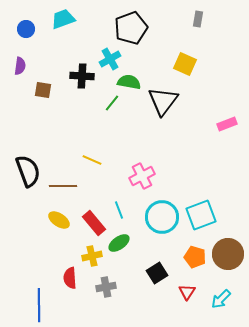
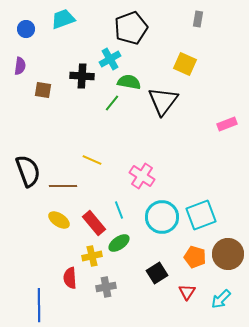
pink cross: rotated 30 degrees counterclockwise
